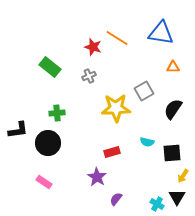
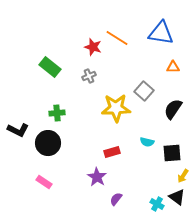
gray square: rotated 18 degrees counterclockwise
black L-shape: rotated 35 degrees clockwise
black triangle: rotated 24 degrees counterclockwise
